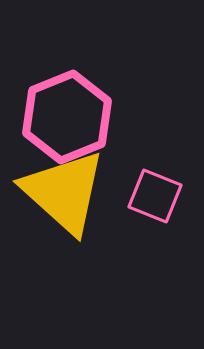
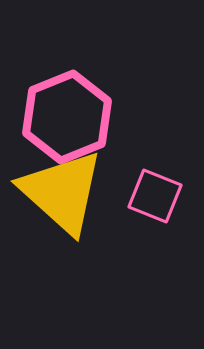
yellow triangle: moved 2 px left
